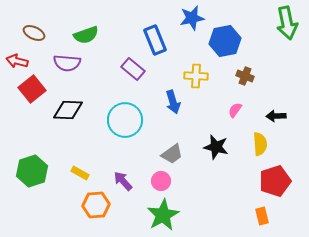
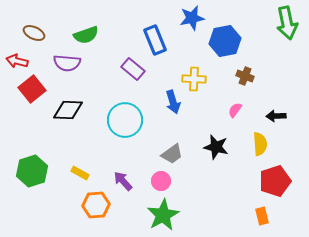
yellow cross: moved 2 px left, 3 px down
